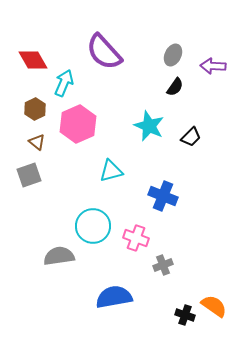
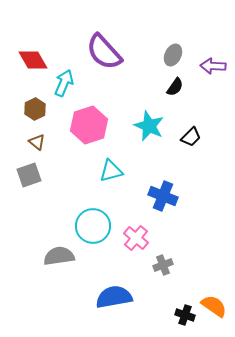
pink hexagon: moved 11 px right, 1 px down; rotated 6 degrees clockwise
pink cross: rotated 20 degrees clockwise
